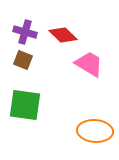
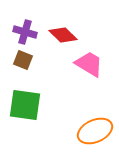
orange ellipse: rotated 28 degrees counterclockwise
